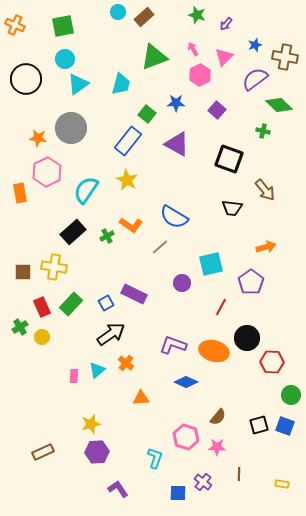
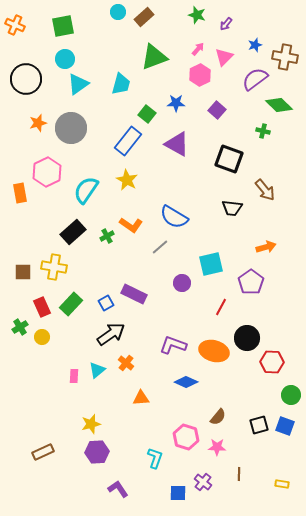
pink arrow at (193, 49): moved 5 px right; rotated 72 degrees clockwise
orange star at (38, 138): moved 15 px up; rotated 24 degrees counterclockwise
